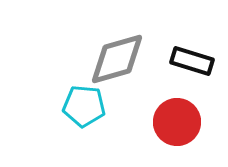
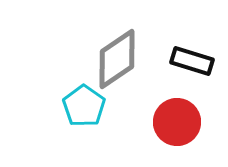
gray diamond: rotated 18 degrees counterclockwise
cyan pentagon: rotated 30 degrees clockwise
